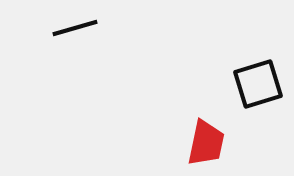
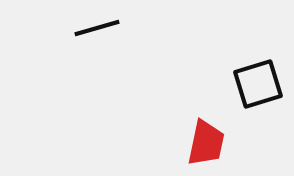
black line: moved 22 px right
